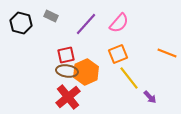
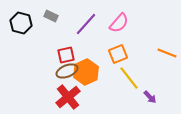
brown ellipse: rotated 30 degrees counterclockwise
